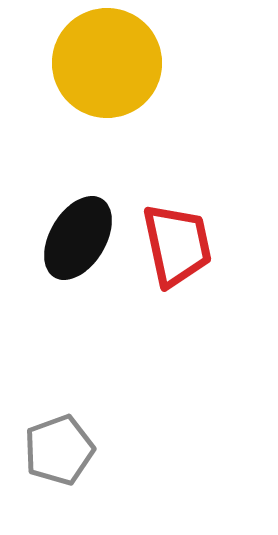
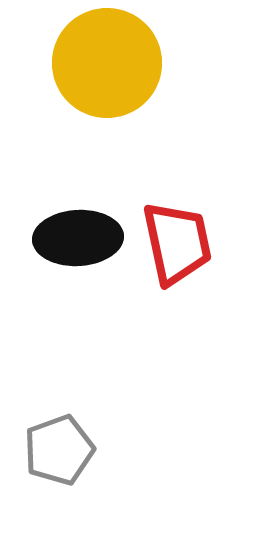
black ellipse: rotated 56 degrees clockwise
red trapezoid: moved 2 px up
